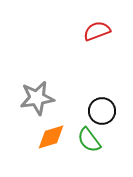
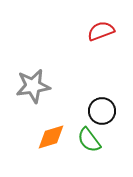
red semicircle: moved 4 px right
gray star: moved 4 px left, 12 px up
